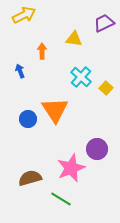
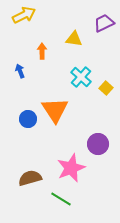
purple circle: moved 1 px right, 5 px up
